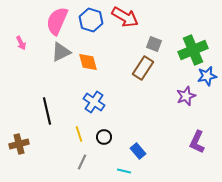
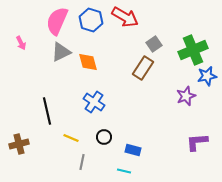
gray square: rotated 35 degrees clockwise
yellow line: moved 8 px left, 4 px down; rotated 49 degrees counterclockwise
purple L-shape: rotated 60 degrees clockwise
blue rectangle: moved 5 px left, 1 px up; rotated 35 degrees counterclockwise
gray line: rotated 14 degrees counterclockwise
